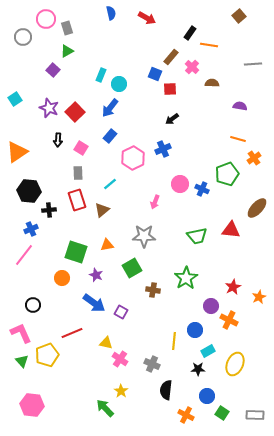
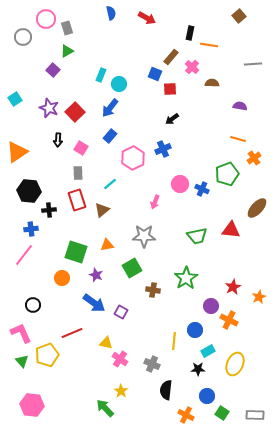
black rectangle at (190, 33): rotated 24 degrees counterclockwise
blue cross at (31, 229): rotated 16 degrees clockwise
